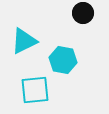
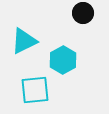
cyan hexagon: rotated 20 degrees clockwise
